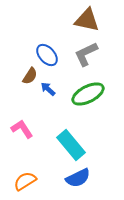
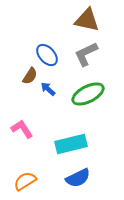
cyan rectangle: moved 1 px up; rotated 64 degrees counterclockwise
